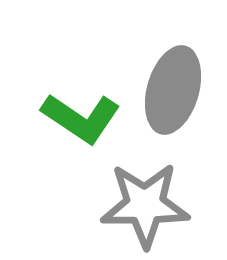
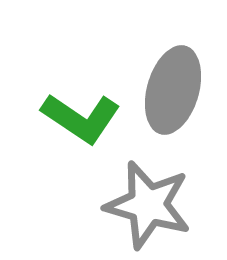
gray star: moved 3 px right; rotated 16 degrees clockwise
